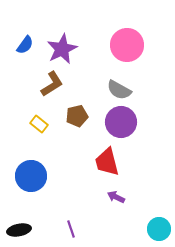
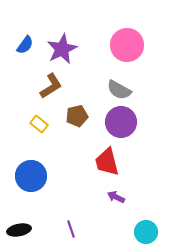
brown L-shape: moved 1 px left, 2 px down
cyan circle: moved 13 px left, 3 px down
